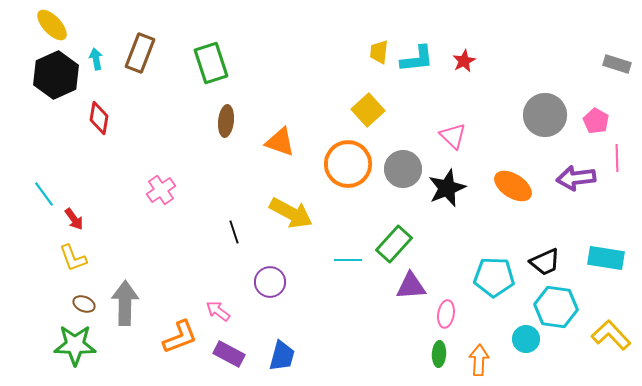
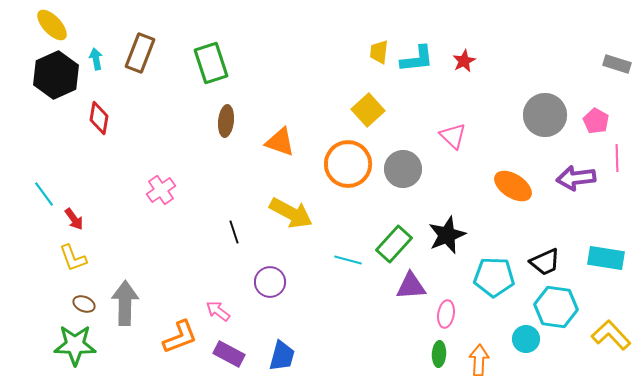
black star at (447, 188): moved 47 px down
cyan line at (348, 260): rotated 16 degrees clockwise
